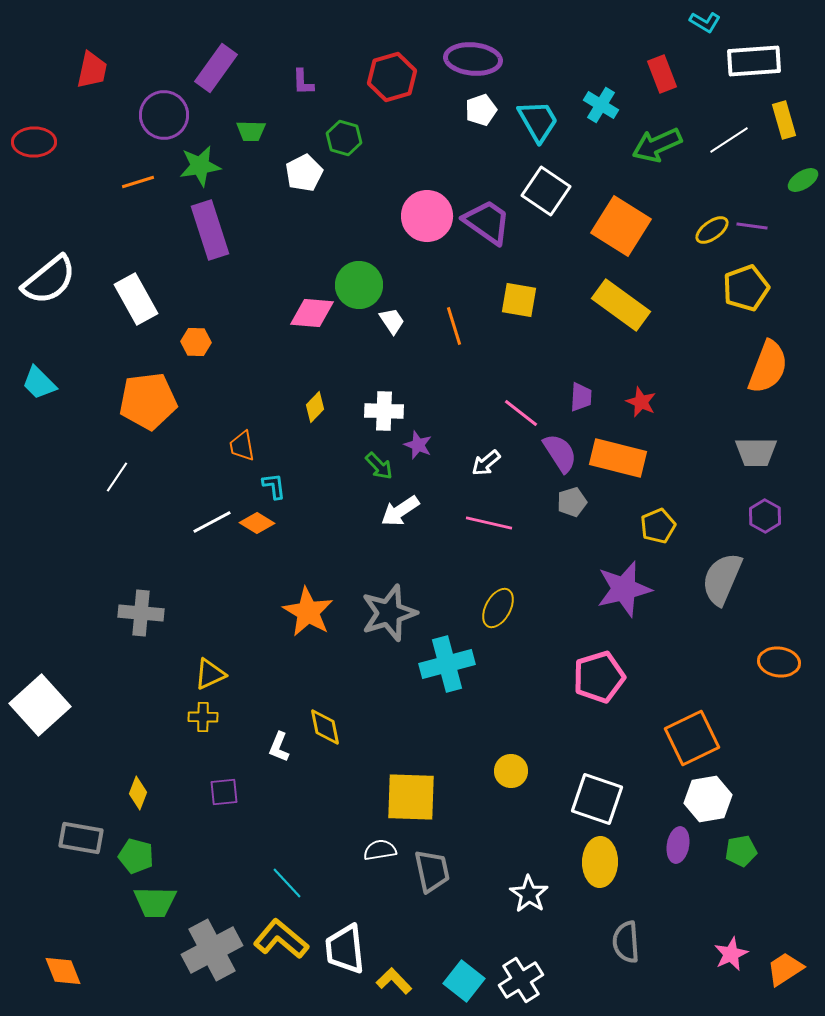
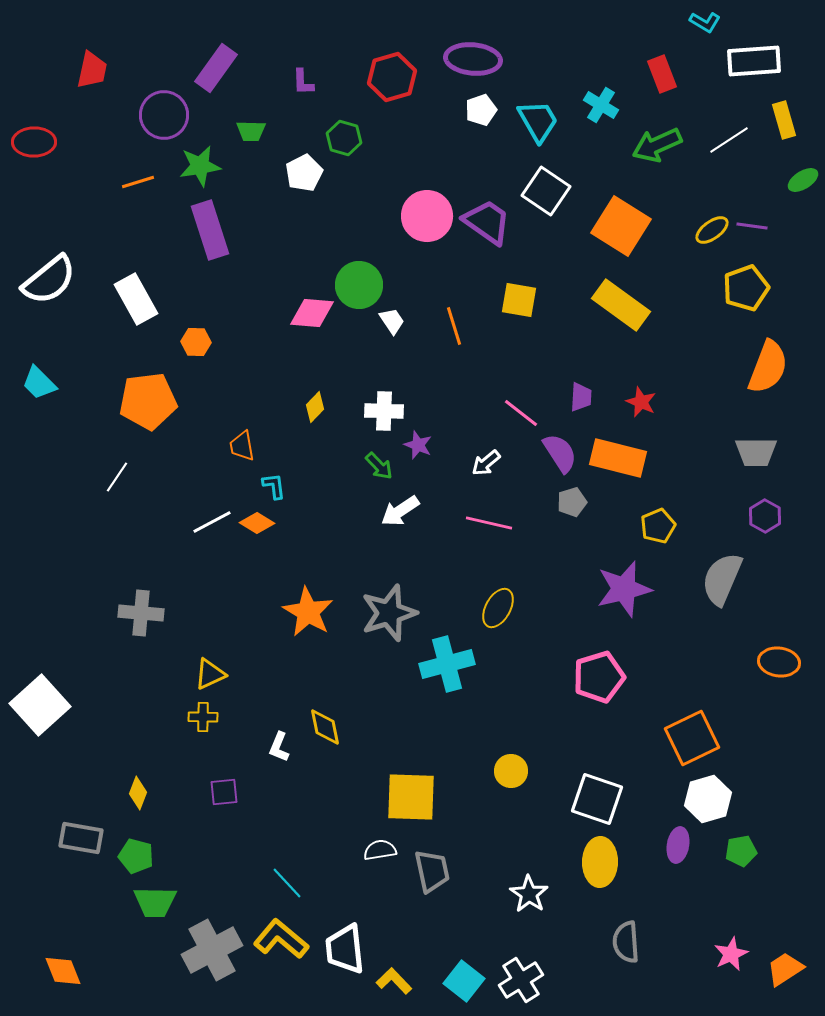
white hexagon at (708, 799): rotated 6 degrees counterclockwise
